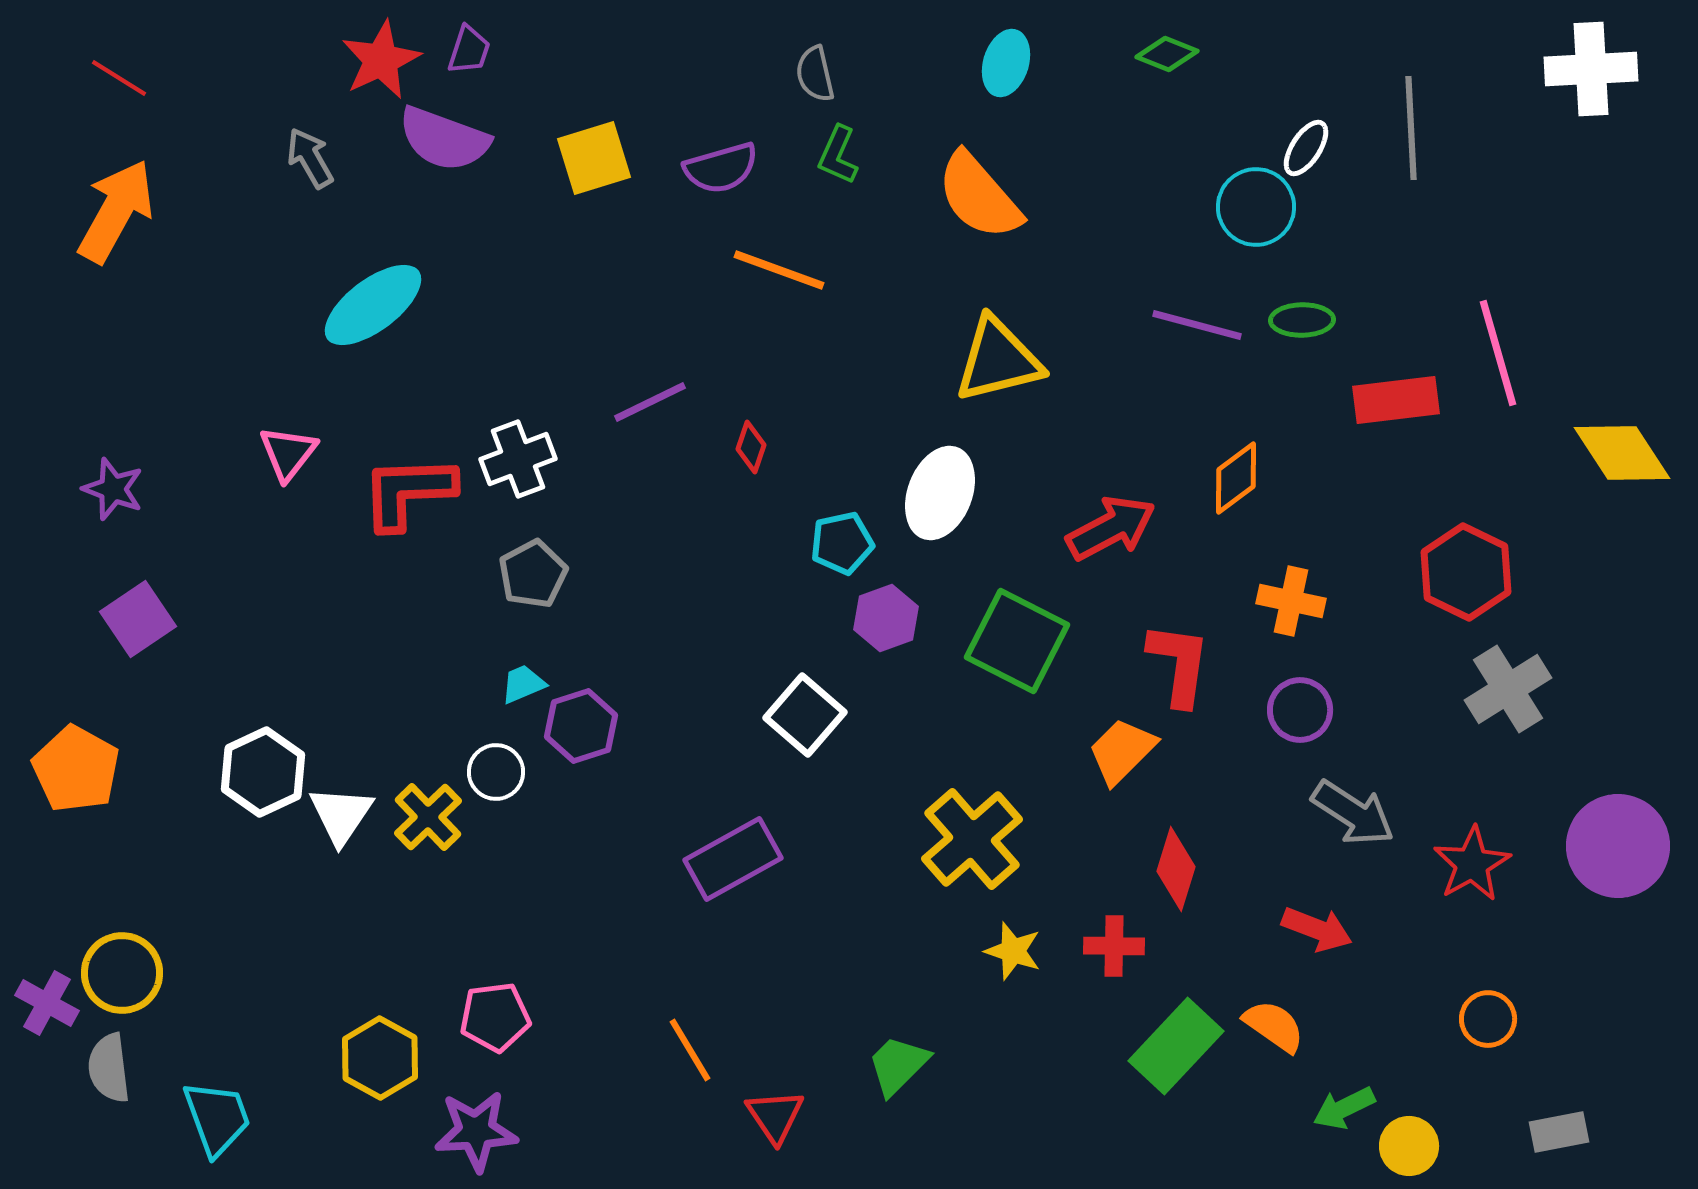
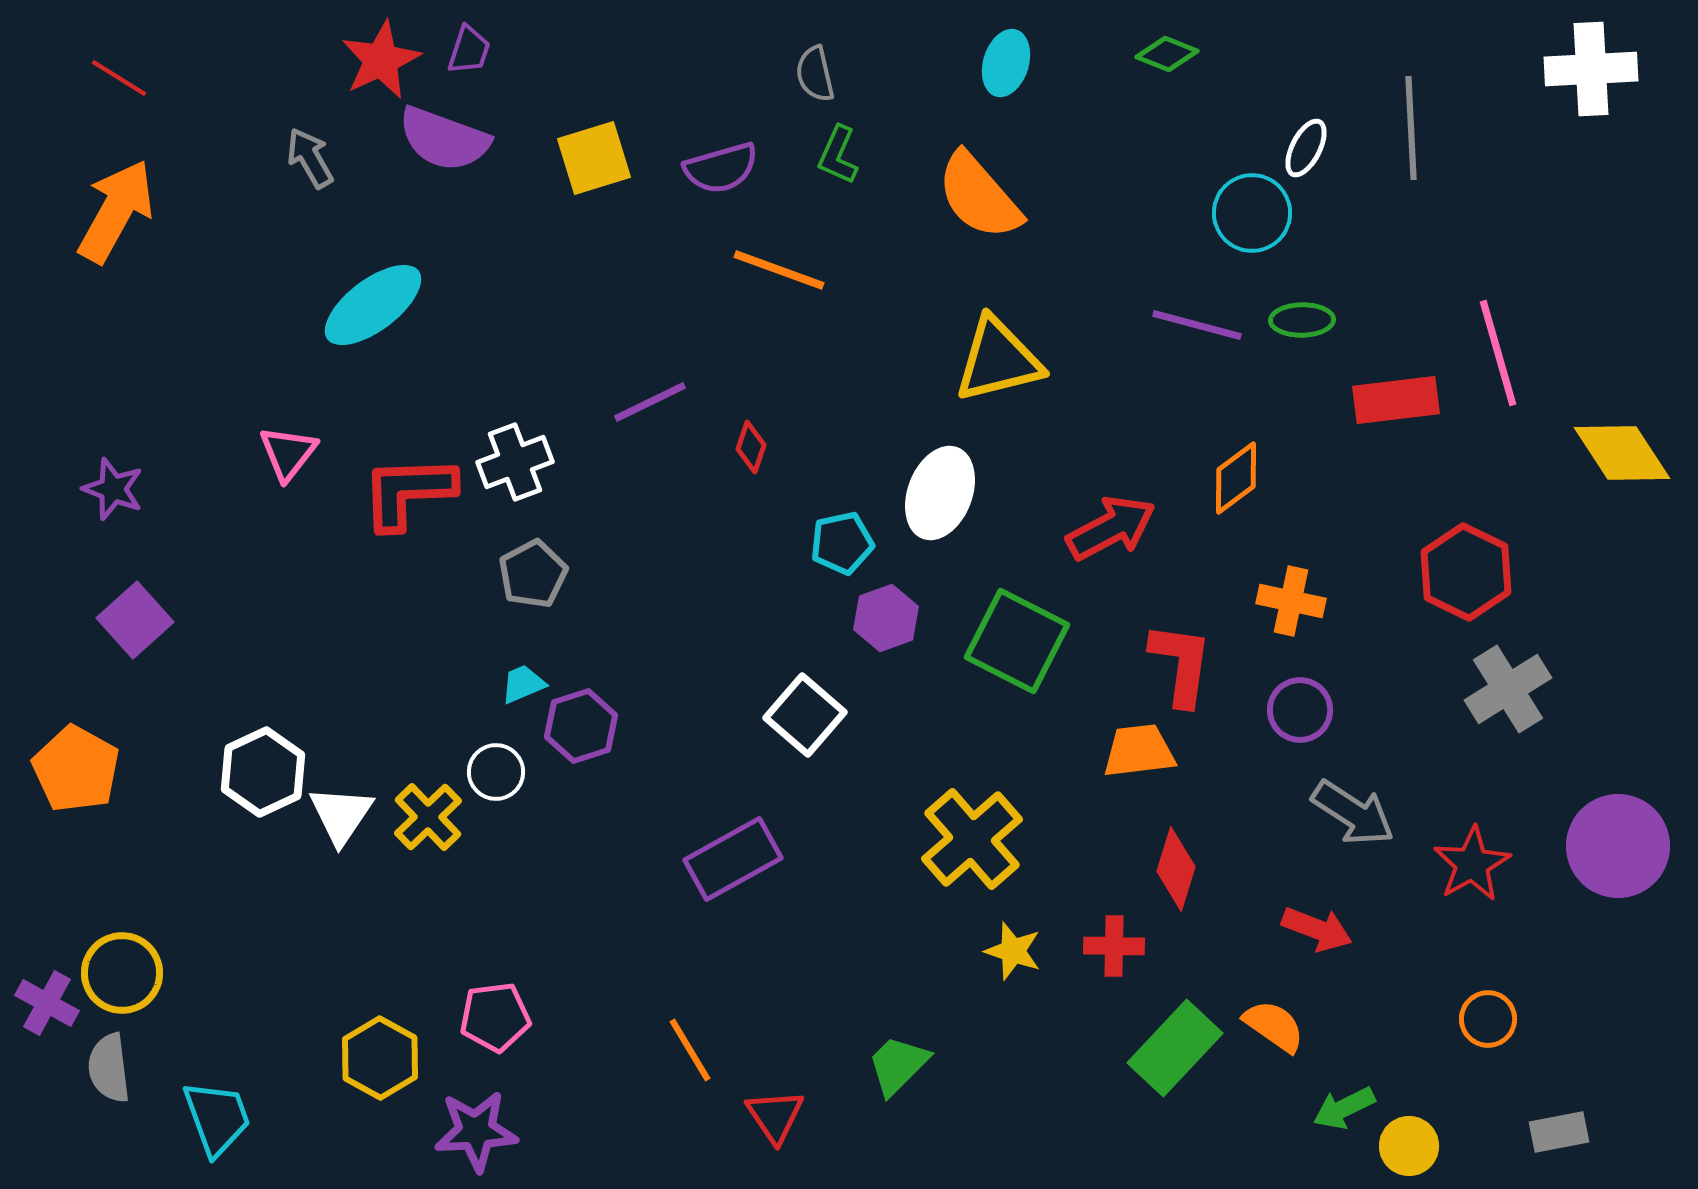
white ellipse at (1306, 148): rotated 6 degrees counterclockwise
cyan circle at (1256, 207): moved 4 px left, 6 px down
white cross at (518, 459): moved 3 px left, 3 px down
purple square at (138, 619): moved 3 px left, 1 px down; rotated 8 degrees counterclockwise
red L-shape at (1179, 664): moved 2 px right
orange trapezoid at (1122, 751): moved 17 px right; rotated 38 degrees clockwise
green rectangle at (1176, 1046): moved 1 px left, 2 px down
